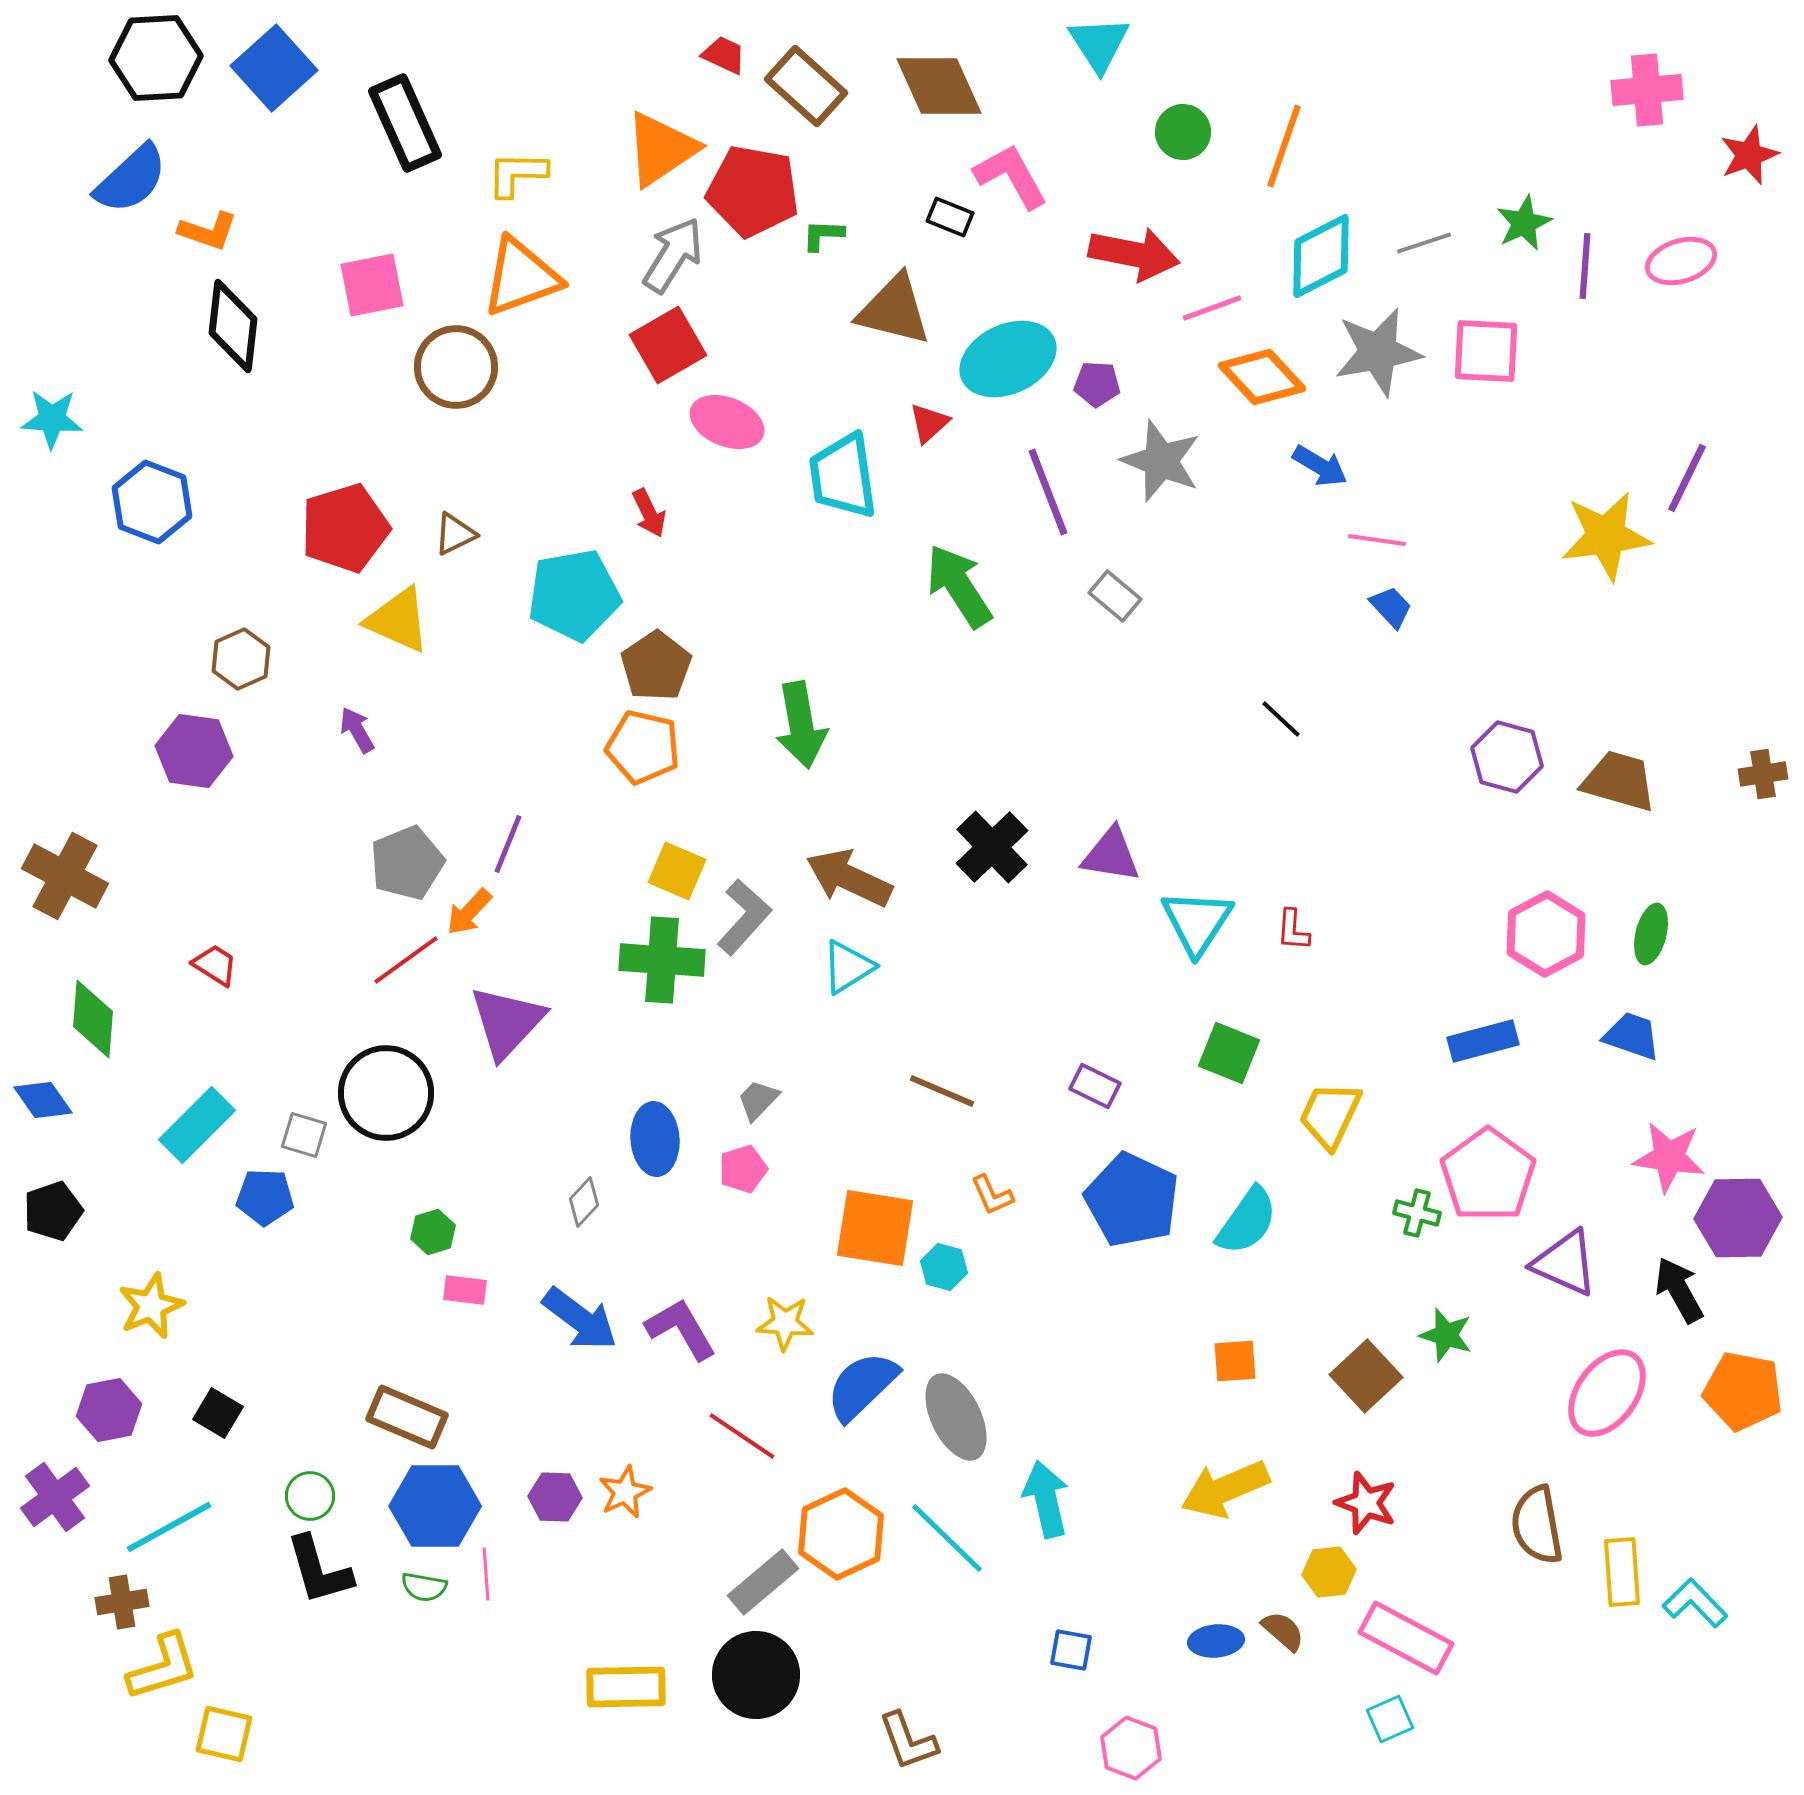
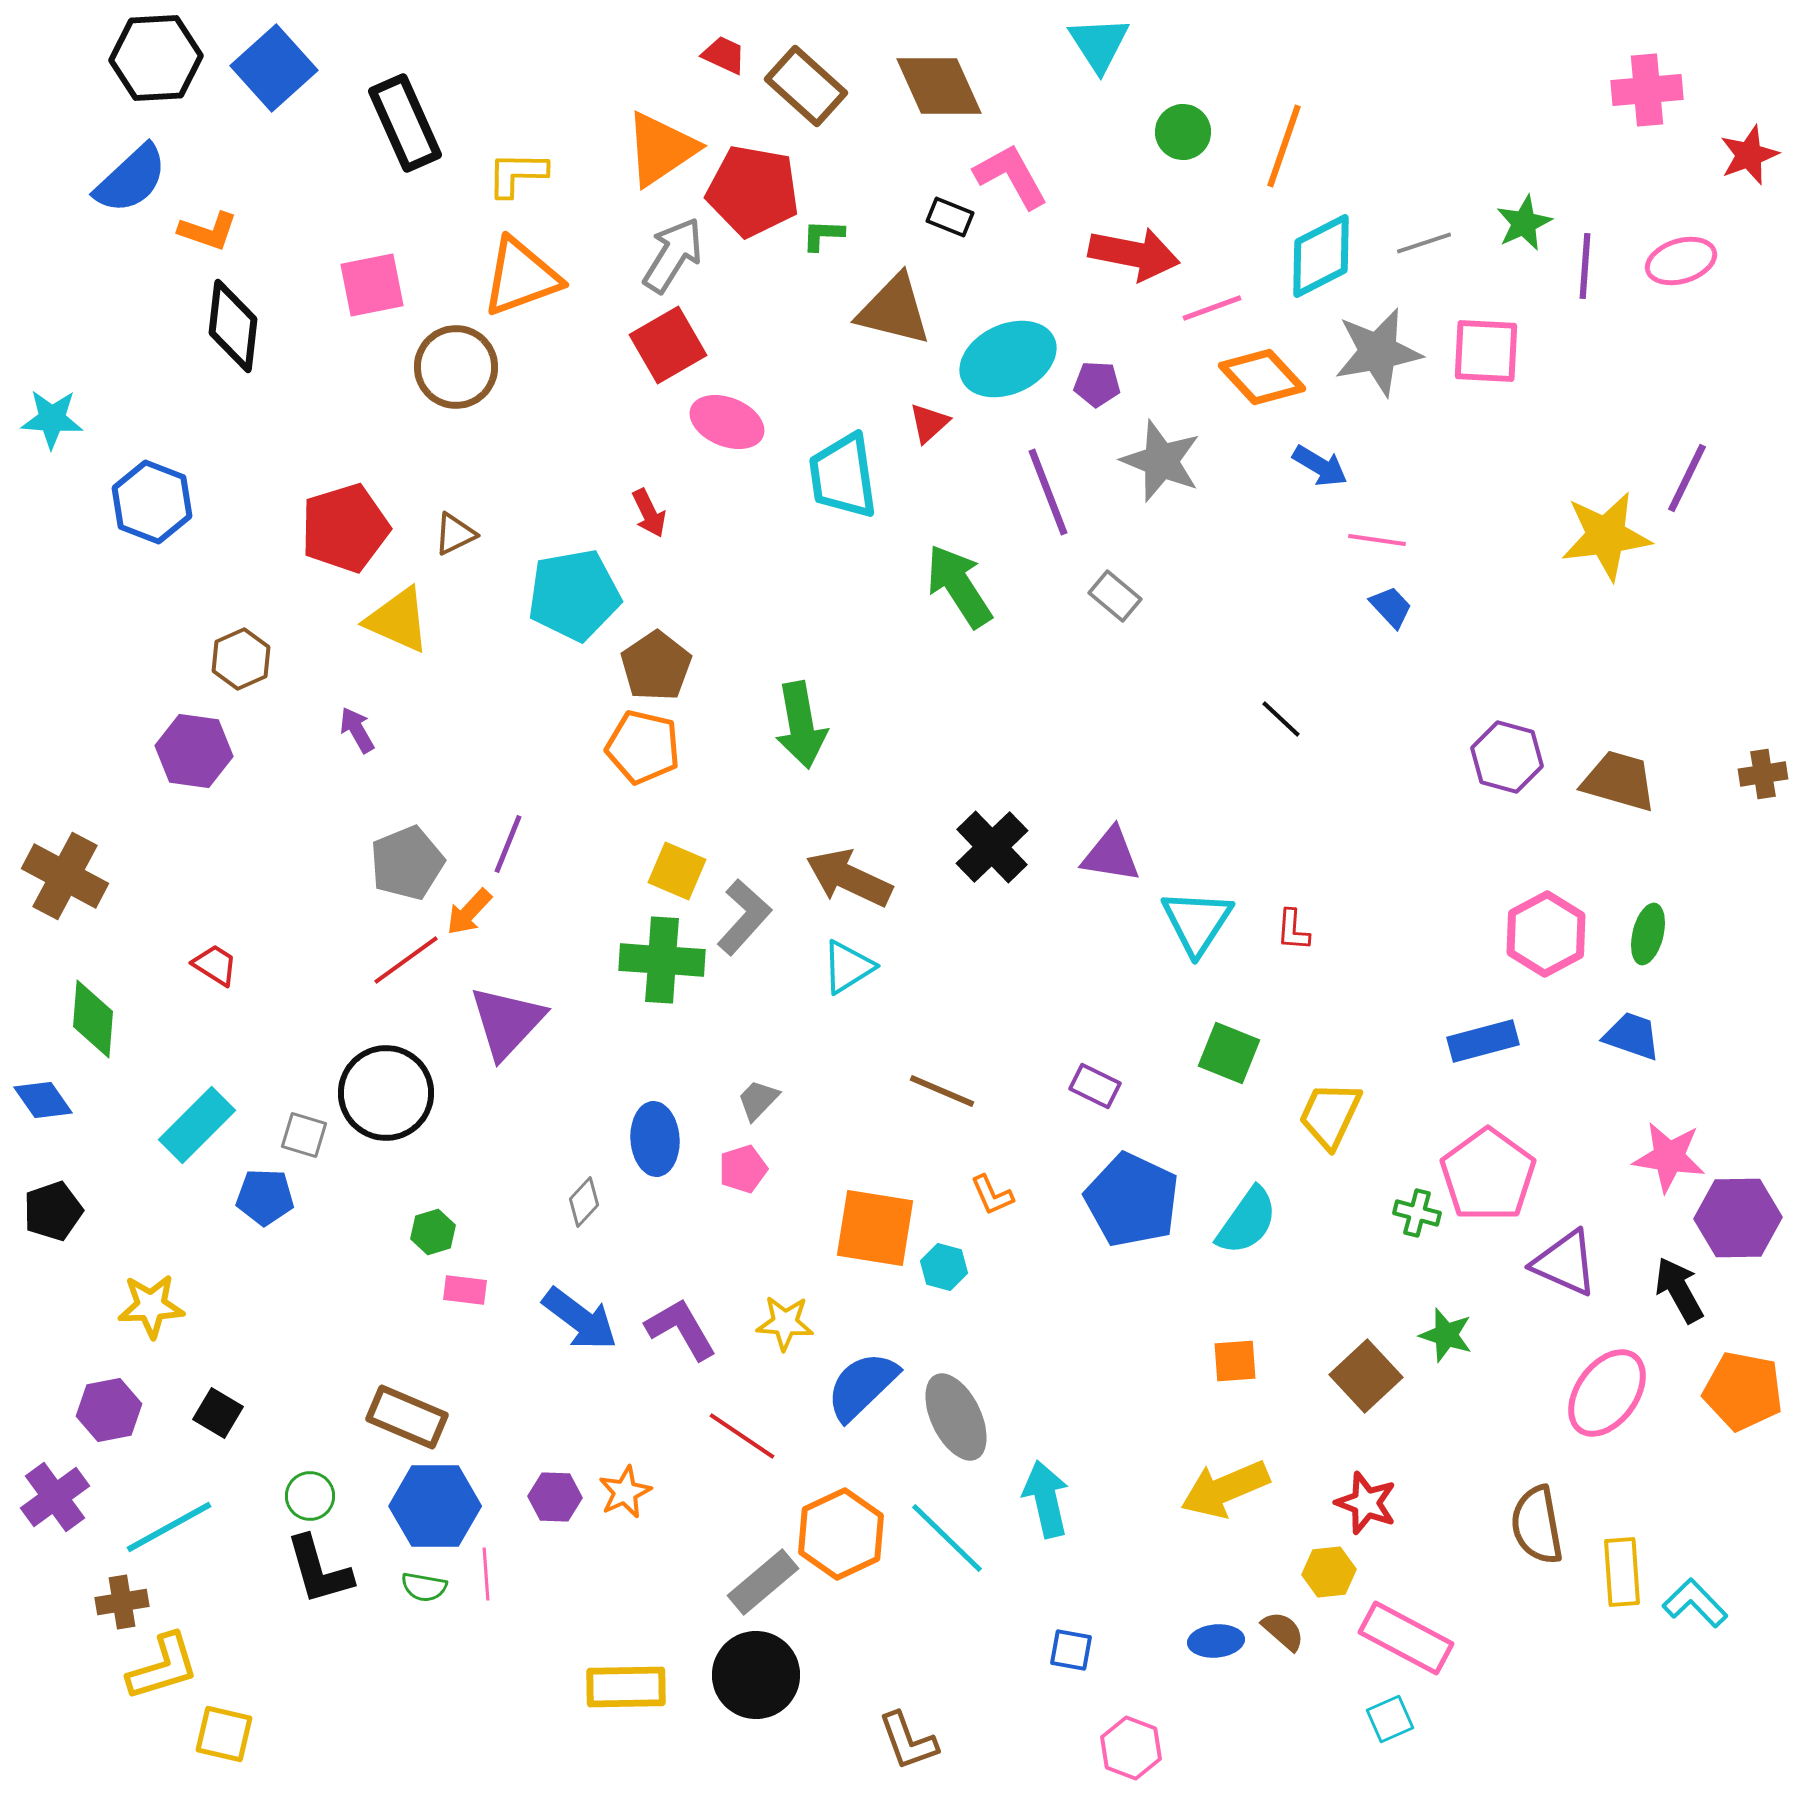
green ellipse at (1651, 934): moved 3 px left
yellow star at (151, 1306): rotated 20 degrees clockwise
